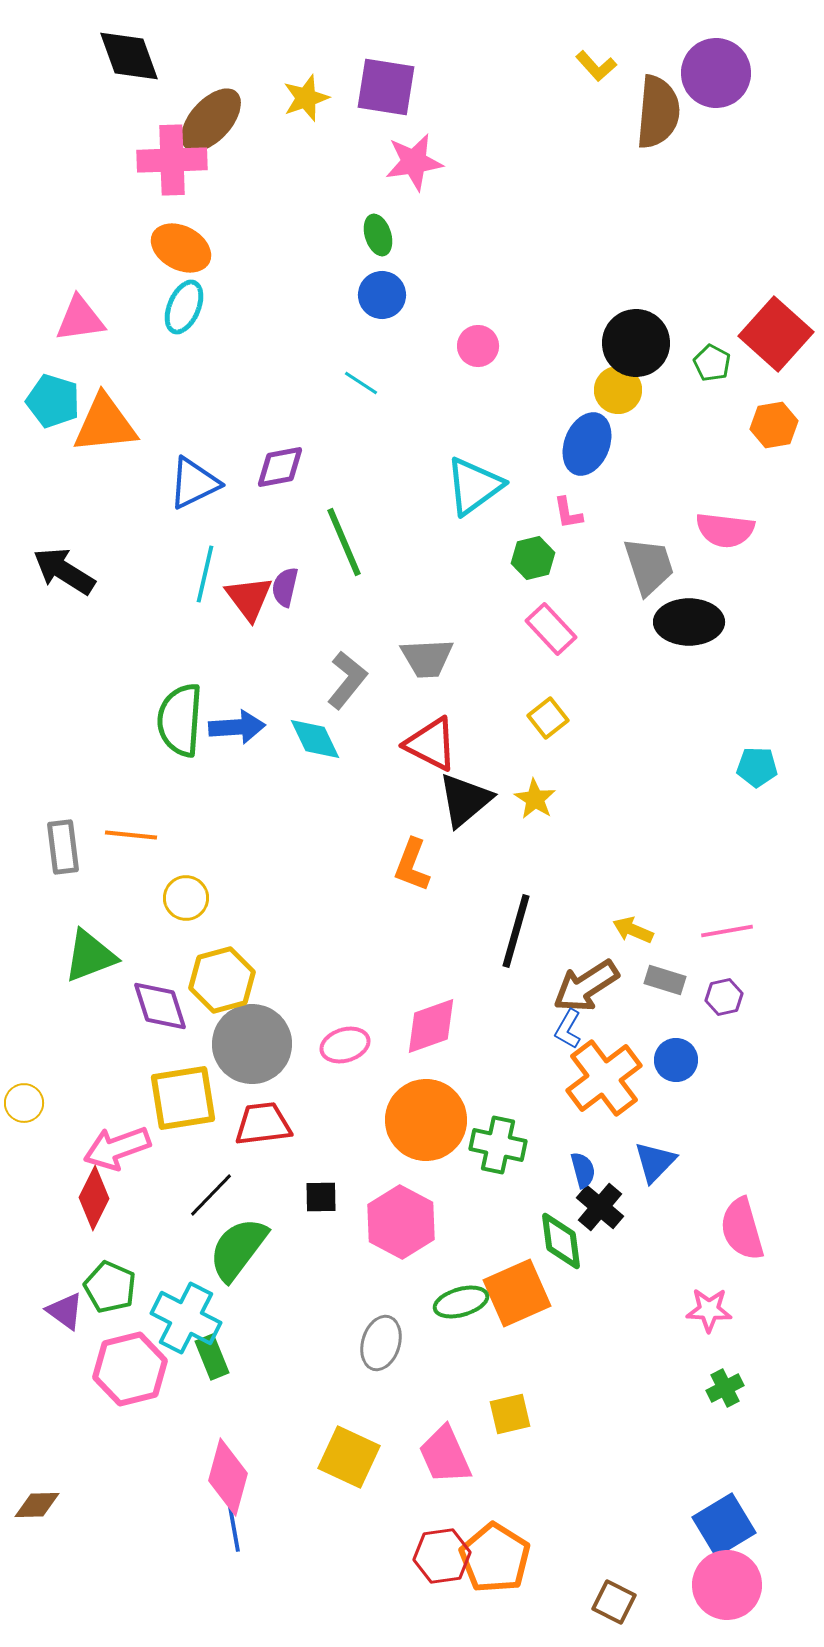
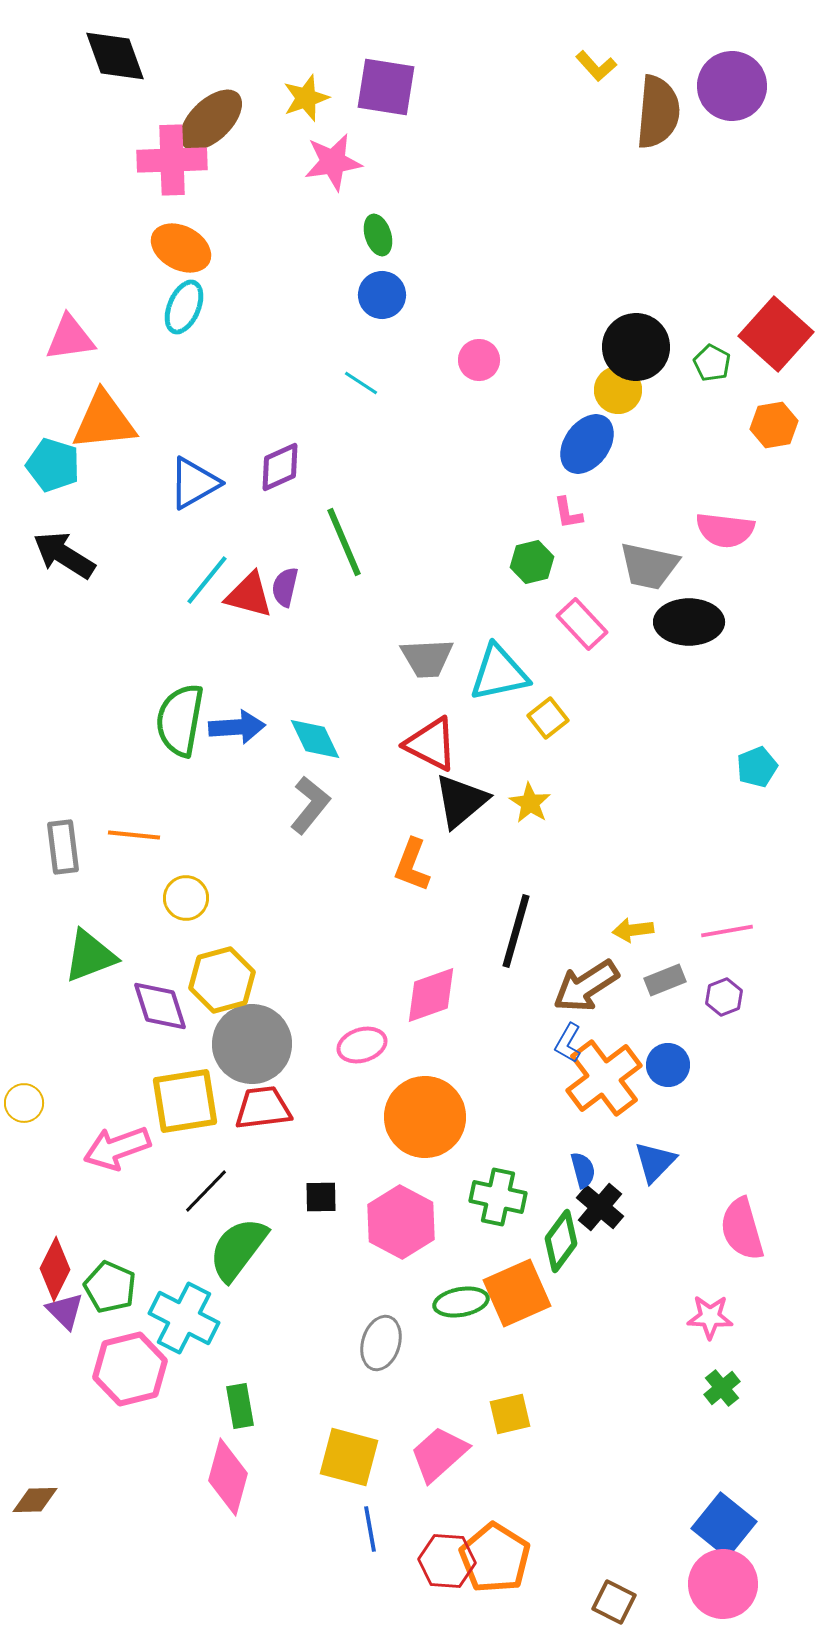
black diamond at (129, 56): moved 14 px left
purple circle at (716, 73): moved 16 px right, 13 px down
brown ellipse at (211, 120): rotated 4 degrees clockwise
pink star at (414, 162): moved 81 px left
pink triangle at (80, 319): moved 10 px left, 19 px down
black circle at (636, 343): moved 4 px down
pink circle at (478, 346): moved 1 px right, 14 px down
cyan pentagon at (53, 401): moved 64 px down
orange triangle at (105, 424): moved 1 px left, 3 px up
blue ellipse at (587, 444): rotated 14 degrees clockwise
purple diamond at (280, 467): rotated 14 degrees counterclockwise
blue triangle at (194, 483): rotated 4 degrees counterclockwise
cyan triangle at (474, 486): moved 25 px right, 187 px down; rotated 24 degrees clockwise
green hexagon at (533, 558): moved 1 px left, 4 px down
gray trapezoid at (649, 566): rotated 120 degrees clockwise
black arrow at (64, 571): moved 16 px up
cyan line at (205, 574): moved 2 px right, 6 px down; rotated 26 degrees clockwise
red triangle at (249, 598): moved 3 px up; rotated 38 degrees counterclockwise
pink rectangle at (551, 629): moved 31 px right, 5 px up
gray L-shape at (347, 680): moved 37 px left, 125 px down
green semicircle at (180, 720): rotated 6 degrees clockwise
cyan pentagon at (757, 767): rotated 24 degrees counterclockwise
yellow star at (535, 799): moved 5 px left, 4 px down
black triangle at (465, 800): moved 4 px left, 1 px down
orange line at (131, 835): moved 3 px right
yellow arrow at (633, 930): rotated 30 degrees counterclockwise
gray rectangle at (665, 980): rotated 39 degrees counterclockwise
purple hexagon at (724, 997): rotated 9 degrees counterclockwise
pink diamond at (431, 1026): moved 31 px up
blue L-shape at (568, 1029): moved 14 px down
pink ellipse at (345, 1045): moved 17 px right
blue circle at (676, 1060): moved 8 px left, 5 px down
yellow square at (183, 1098): moved 2 px right, 3 px down
orange circle at (426, 1120): moved 1 px left, 3 px up
red trapezoid at (263, 1124): moved 16 px up
green cross at (498, 1145): moved 52 px down
black line at (211, 1195): moved 5 px left, 4 px up
red diamond at (94, 1198): moved 39 px left, 71 px down
green diamond at (561, 1241): rotated 44 degrees clockwise
green ellipse at (461, 1302): rotated 6 degrees clockwise
pink star at (709, 1310): moved 1 px right, 7 px down
purple triangle at (65, 1311): rotated 9 degrees clockwise
cyan cross at (186, 1318): moved 2 px left
green rectangle at (212, 1357): moved 28 px right, 49 px down; rotated 12 degrees clockwise
green cross at (725, 1388): moved 3 px left; rotated 12 degrees counterclockwise
pink trapezoid at (445, 1455): moved 6 px left, 1 px up; rotated 72 degrees clockwise
yellow square at (349, 1457): rotated 10 degrees counterclockwise
brown diamond at (37, 1505): moved 2 px left, 5 px up
blue square at (724, 1525): rotated 20 degrees counterclockwise
blue line at (234, 1529): moved 136 px right
red hexagon at (442, 1556): moved 5 px right, 5 px down; rotated 12 degrees clockwise
pink circle at (727, 1585): moved 4 px left, 1 px up
